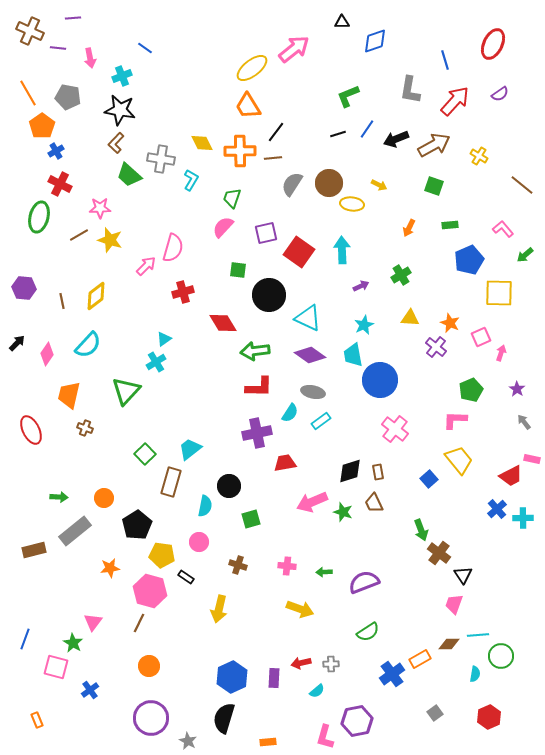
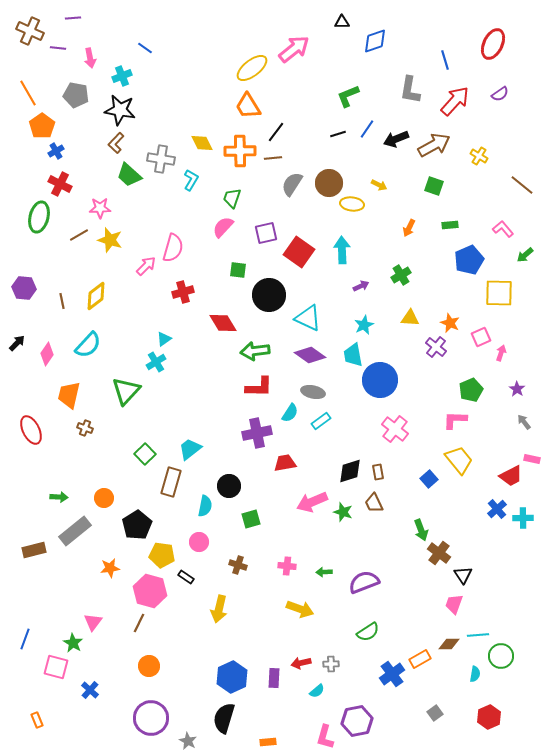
gray pentagon at (68, 97): moved 8 px right, 2 px up
blue cross at (90, 690): rotated 12 degrees counterclockwise
